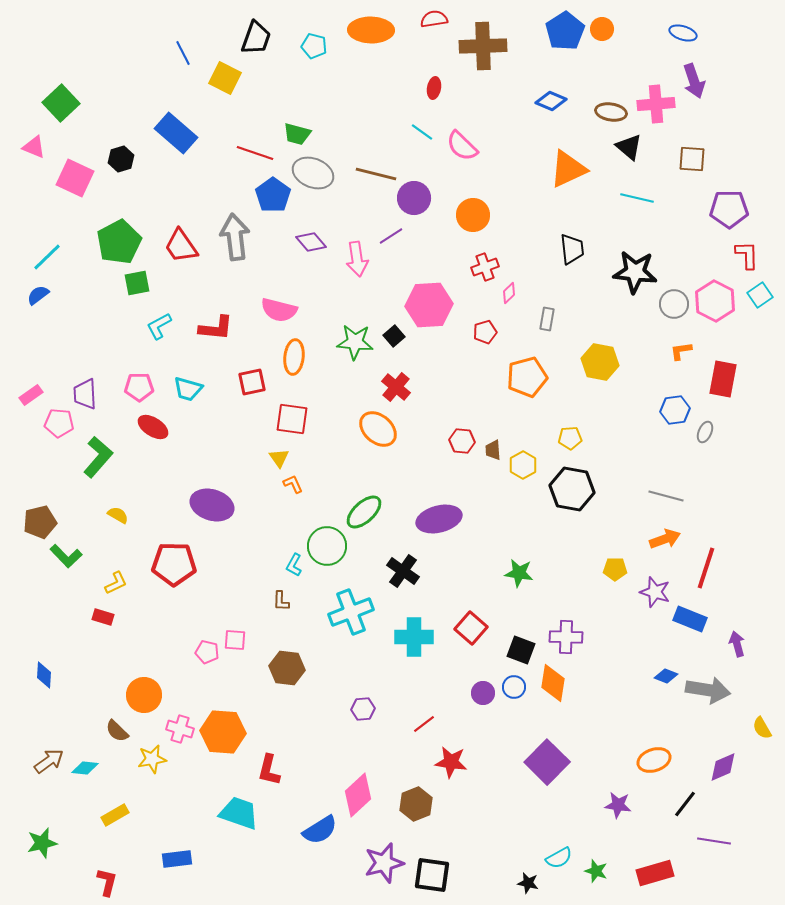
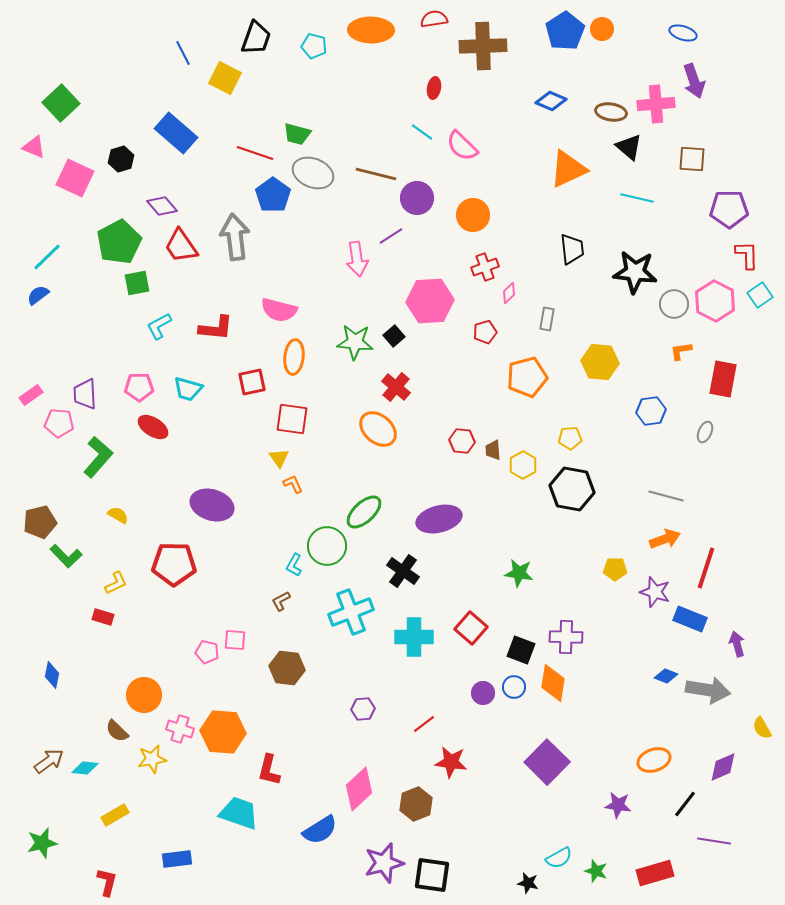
purple circle at (414, 198): moved 3 px right
purple diamond at (311, 242): moved 149 px left, 36 px up
pink hexagon at (429, 305): moved 1 px right, 4 px up
yellow hexagon at (600, 362): rotated 6 degrees counterclockwise
blue hexagon at (675, 410): moved 24 px left, 1 px down
brown L-shape at (281, 601): rotated 60 degrees clockwise
blue diamond at (44, 675): moved 8 px right; rotated 8 degrees clockwise
pink diamond at (358, 795): moved 1 px right, 6 px up
